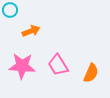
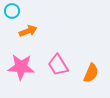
cyan circle: moved 2 px right, 1 px down
orange arrow: moved 3 px left
pink star: moved 1 px left, 1 px down
